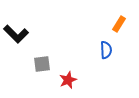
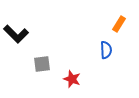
red star: moved 4 px right, 1 px up; rotated 30 degrees counterclockwise
